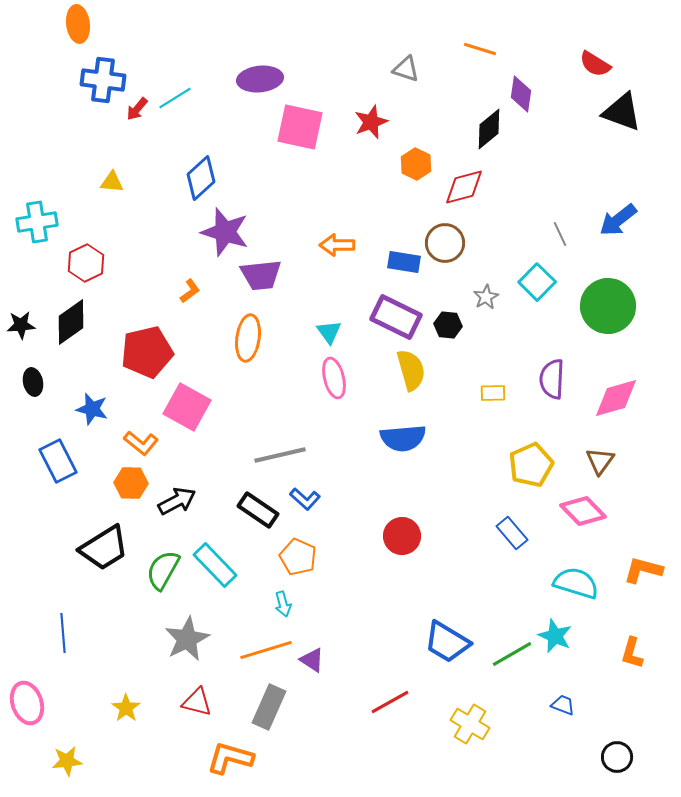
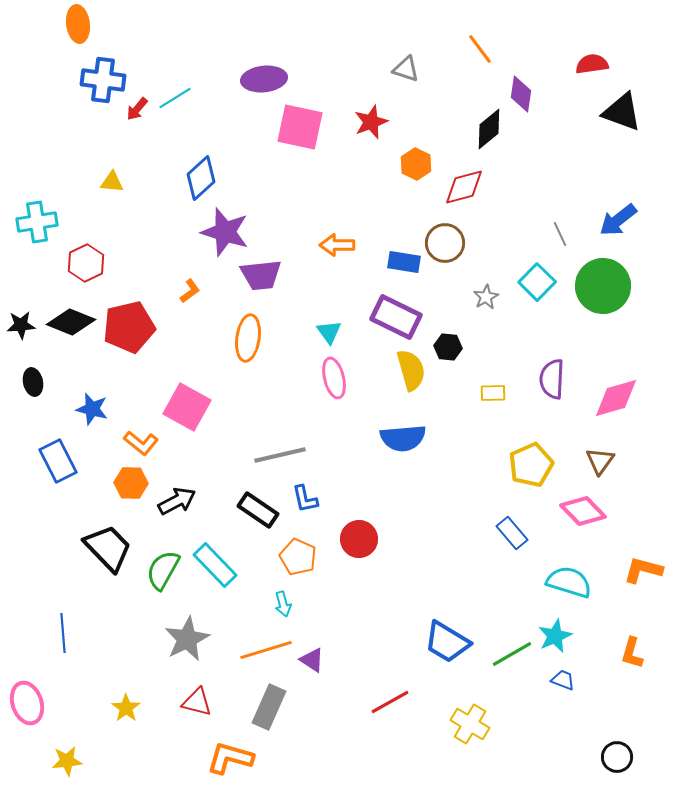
orange line at (480, 49): rotated 36 degrees clockwise
red semicircle at (595, 64): moved 3 px left; rotated 140 degrees clockwise
purple ellipse at (260, 79): moved 4 px right
green circle at (608, 306): moved 5 px left, 20 px up
black diamond at (71, 322): rotated 57 degrees clockwise
black hexagon at (448, 325): moved 22 px down
red pentagon at (147, 352): moved 18 px left, 25 px up
blue L-shape at (305, 499): rotated 36 degrees clockwise
red circle at (402, 536): moved 43 px left, 3 px down
black trapezoid at (104, 548): moved 4 px right; rotated 102 degrees counterclockwise
cyan semicircle at (576, 583): moved 7 px left, 1 px up
cyan star at (555, 636): rotated 24 degrees clockwise
blue trapezoid at (563, 705): moved 25 px up
